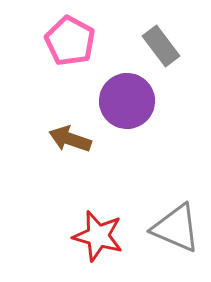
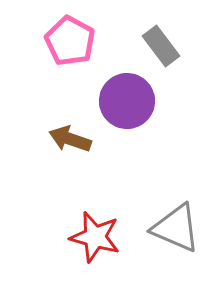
red star: moved 3 px left, 1 px down
